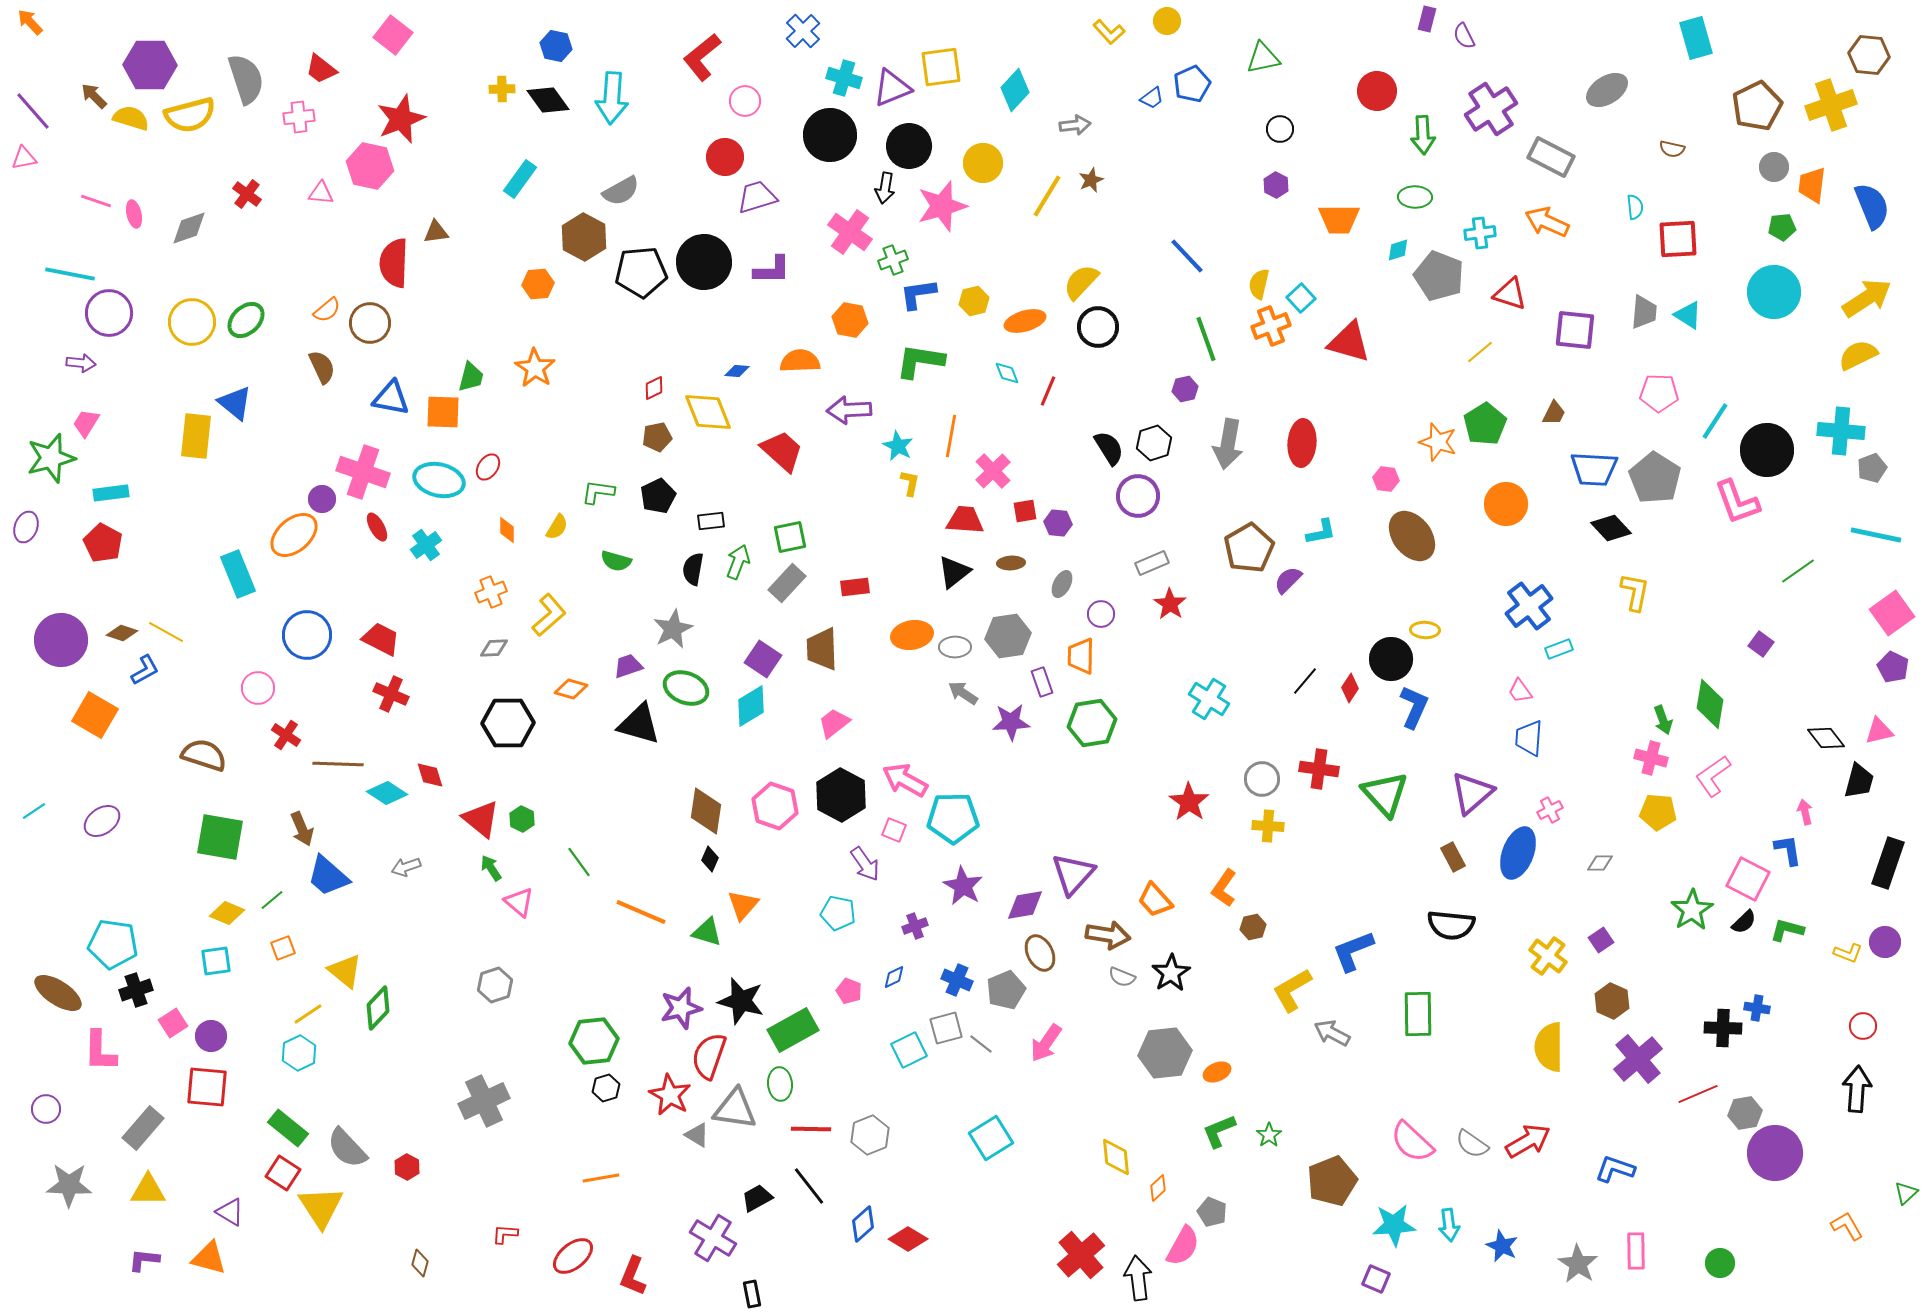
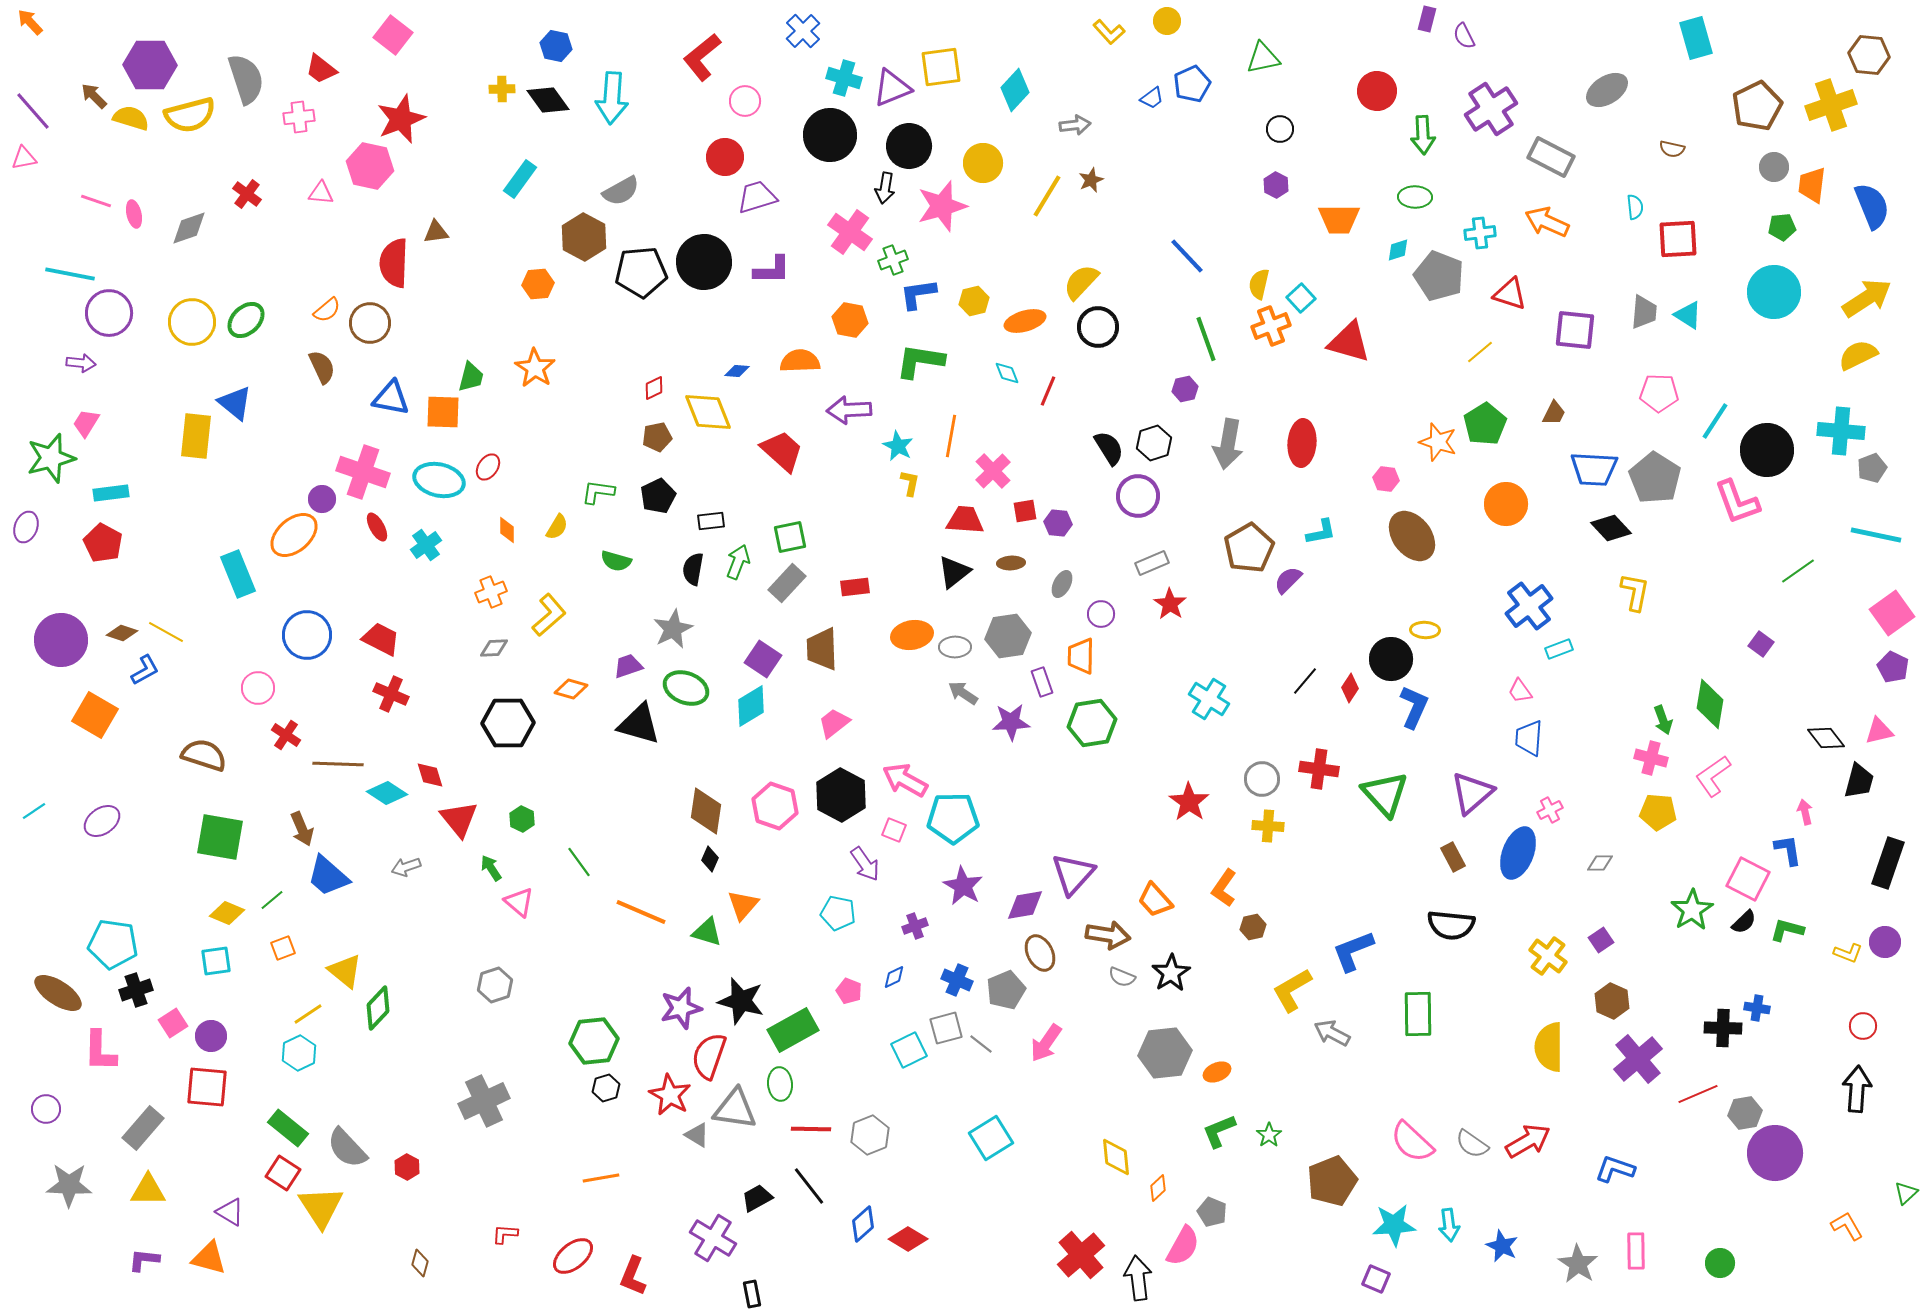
red triangle at (481, 819): moved 22 px left; rotated 12 degrees clockwise
